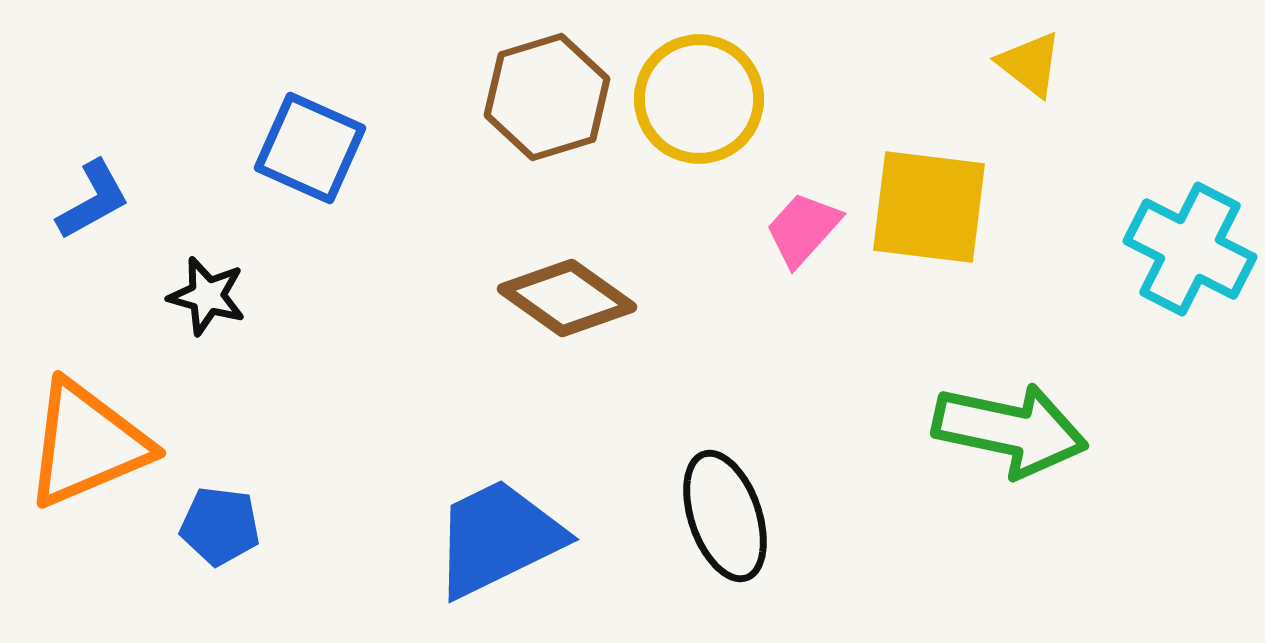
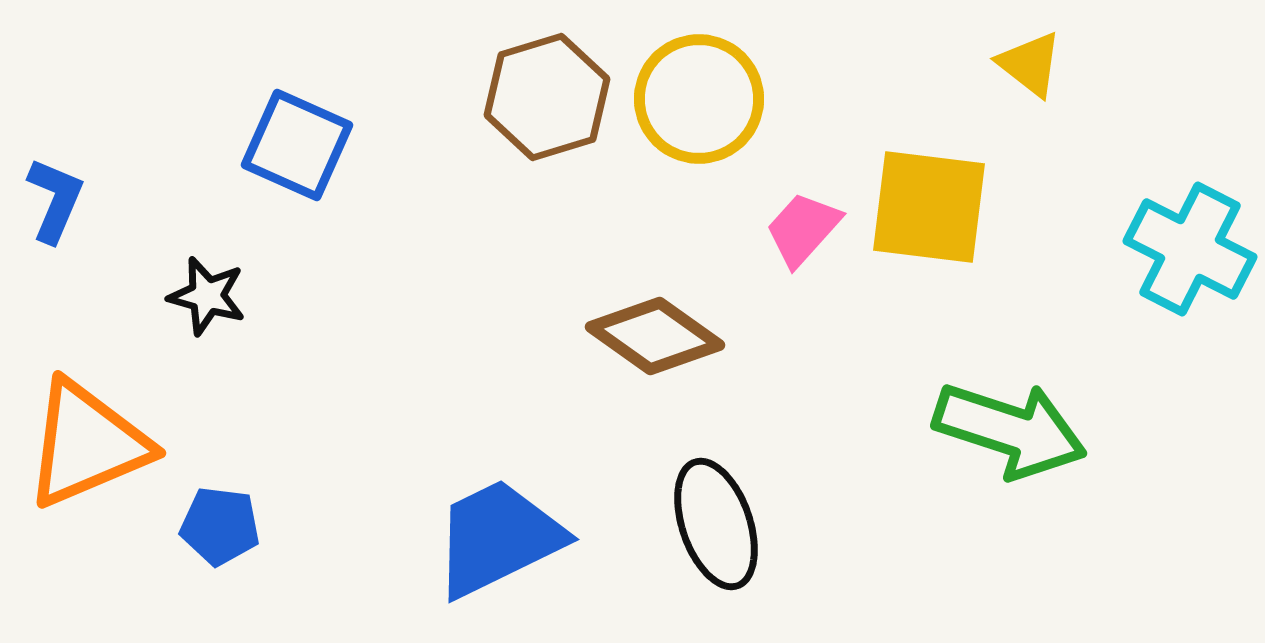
blue square: moved 13 px left, 3 px up
blue L-shape: moved 38 px left; rotated 38 degrees counterclockwise
brown diamond: moved 88 px right, 38 px down
green arrow: rotated 6 degrees clockwise
black ellipse: moved 9 px left, 8 px down
